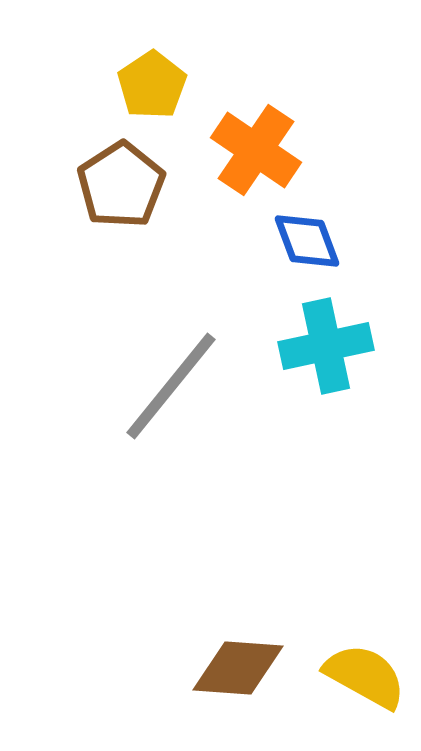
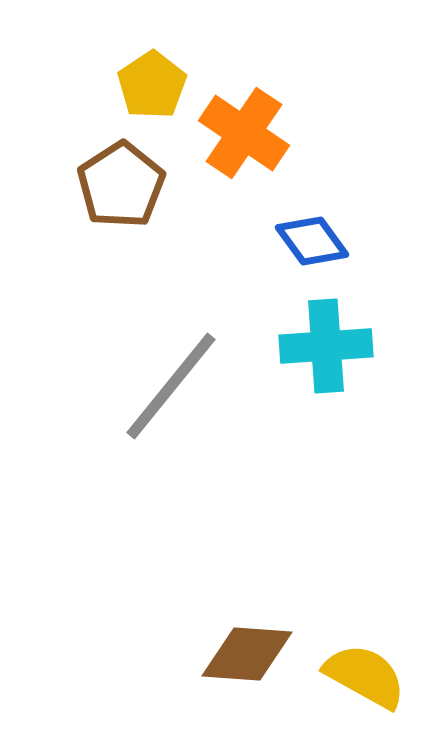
orange cross: moved 12 px left, 17 px up
blue diamond: moved 5 px right; rotated 16 degrees counterclockwise
cyan cross: rotated 8 degrees clockwise
brown diamond: moved 9 px right, 14 px up
